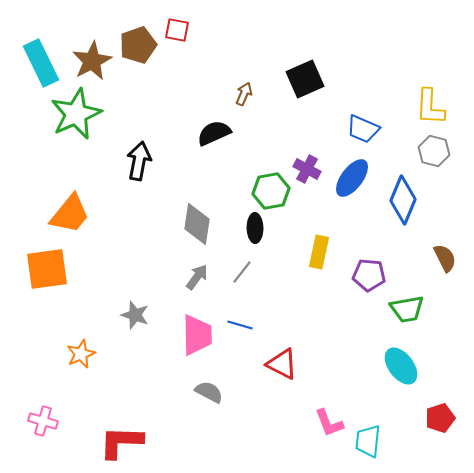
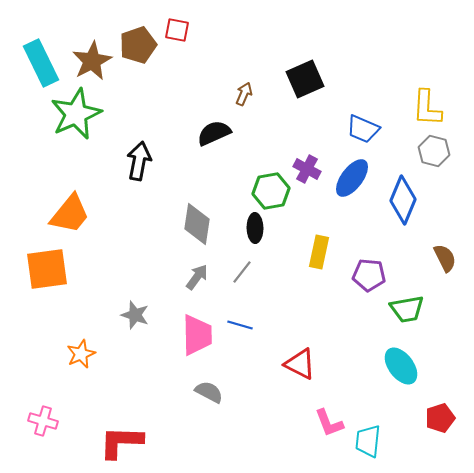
yellow L-shape: moved 3 px left, 1 px down
red triangle: moved 18 px right
